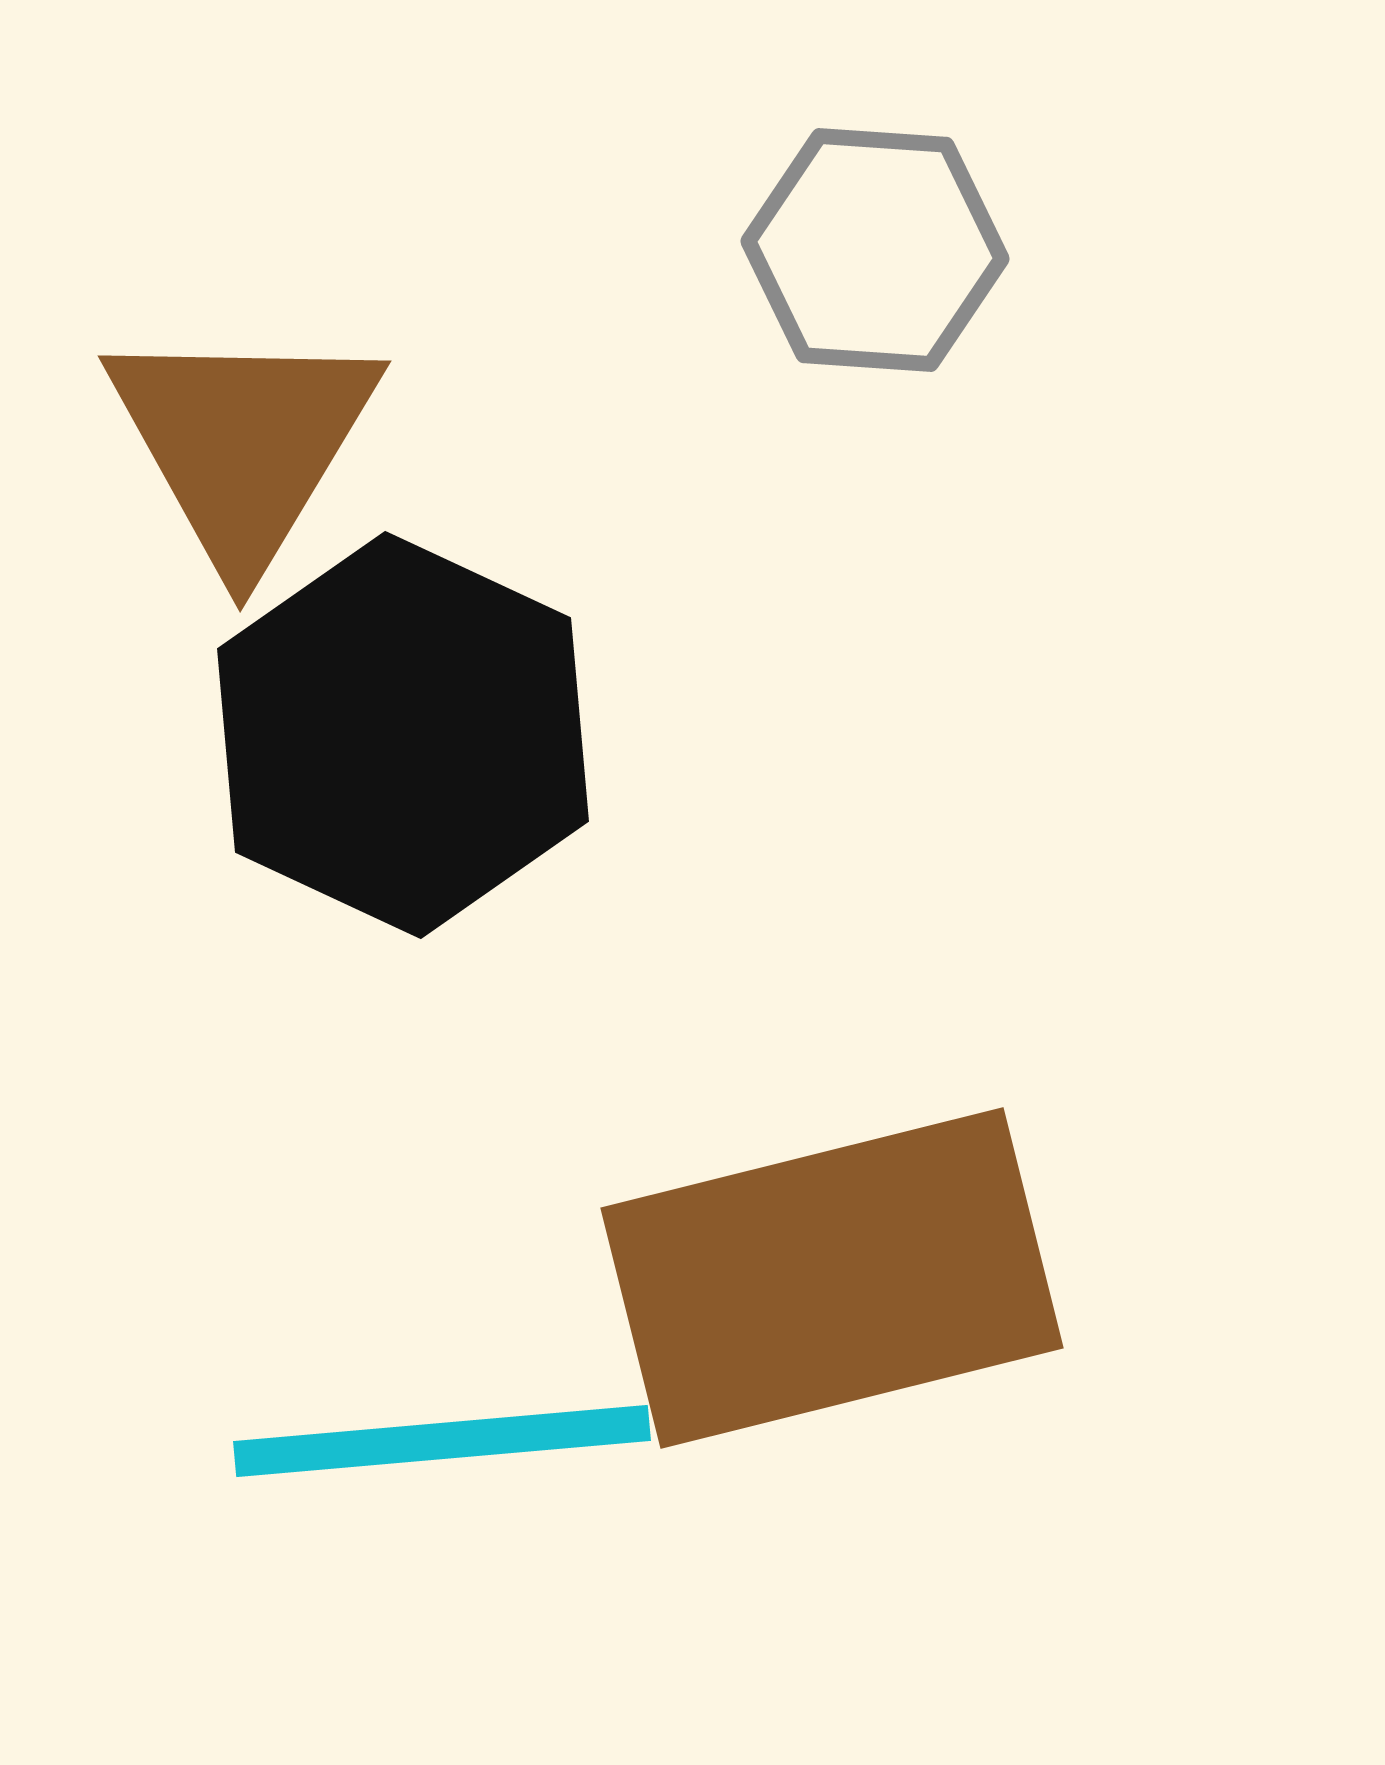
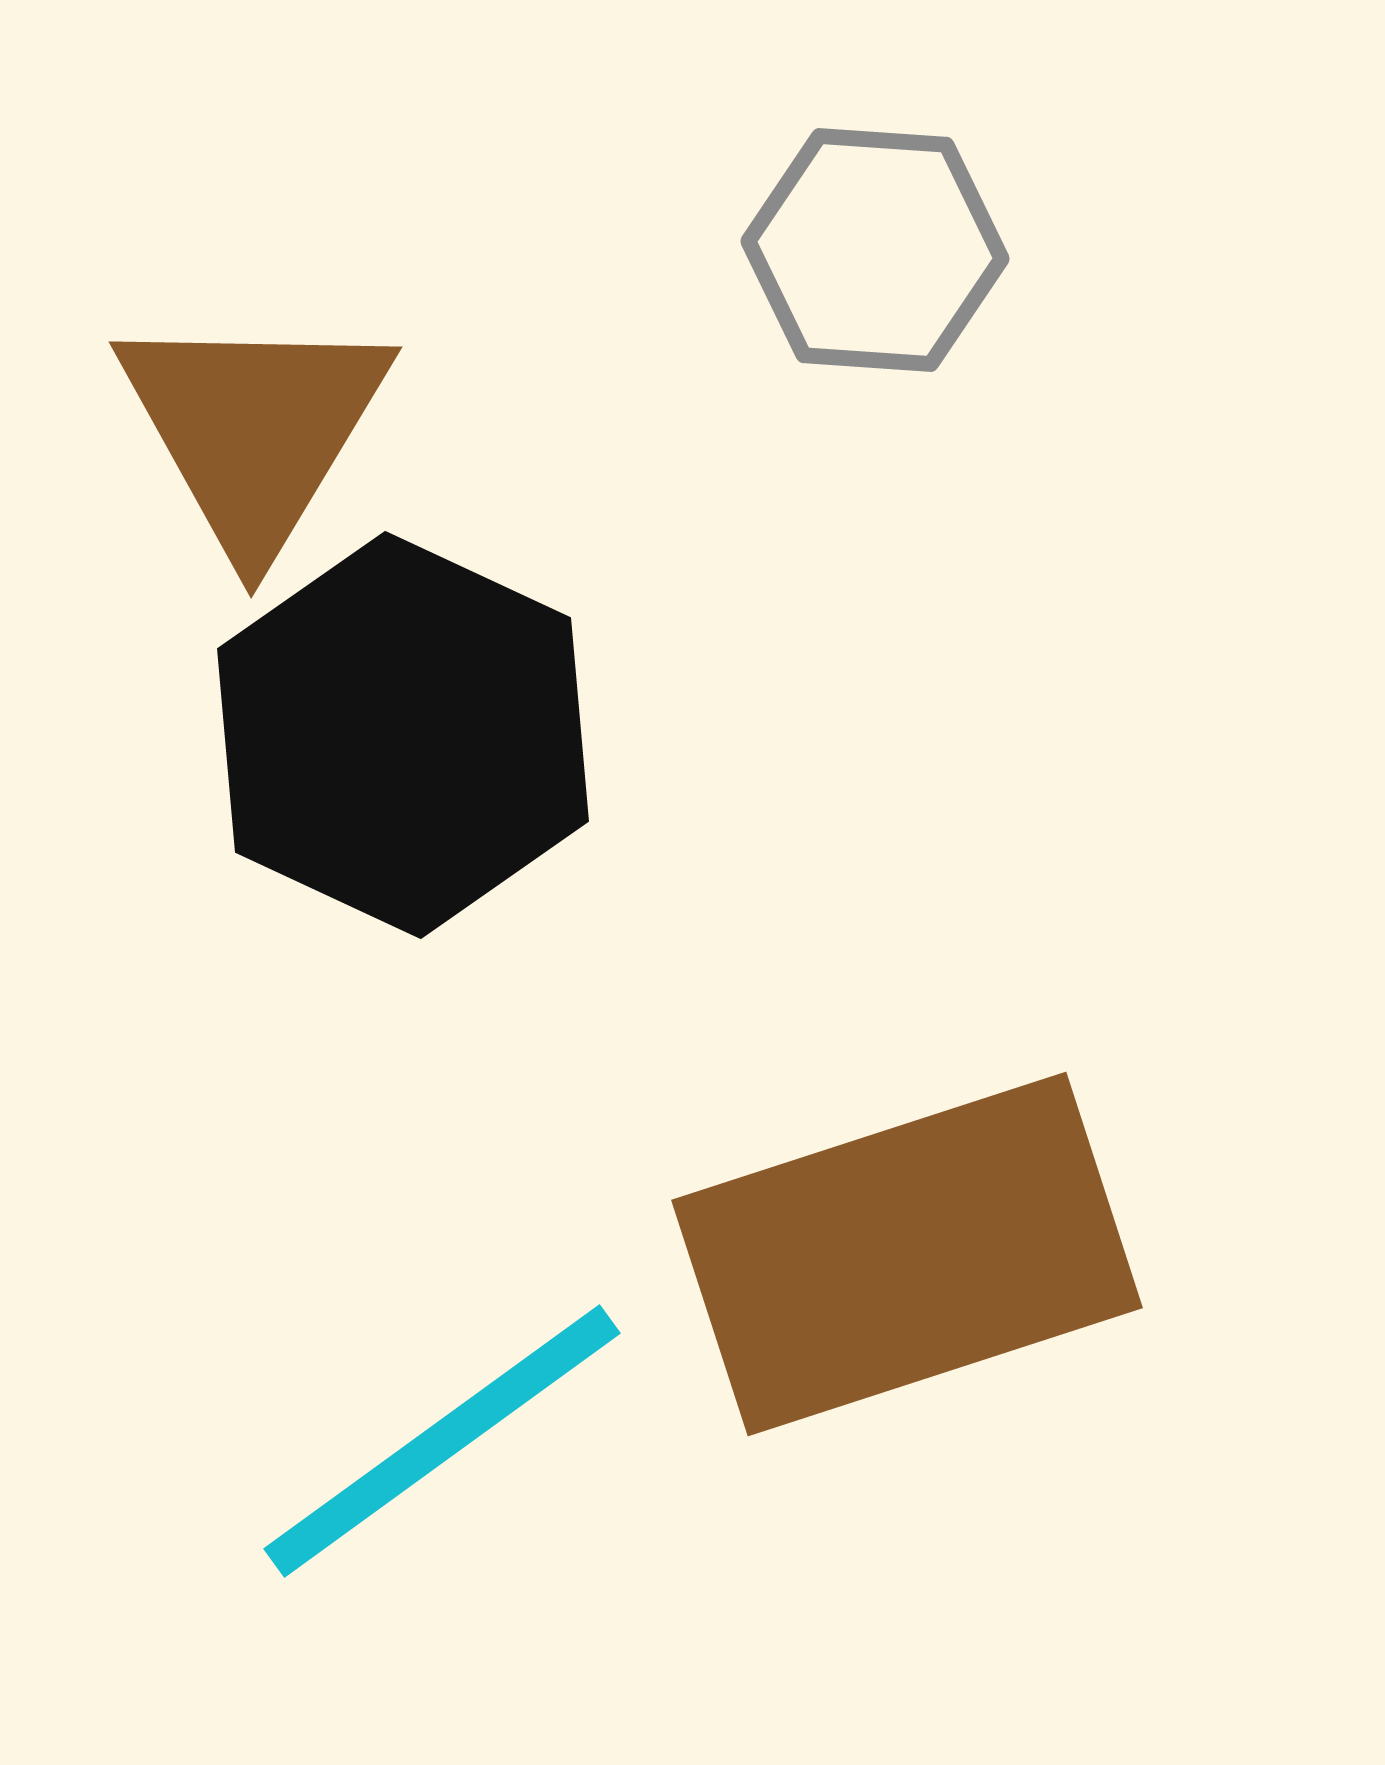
brown triangle: moved 11 px right, 14 px up
brown rectangle: moved 75 px right, 24 px up; rotated 4 degrees counterclockwise
cyan line: rotated 31 degrees counterclockwise
